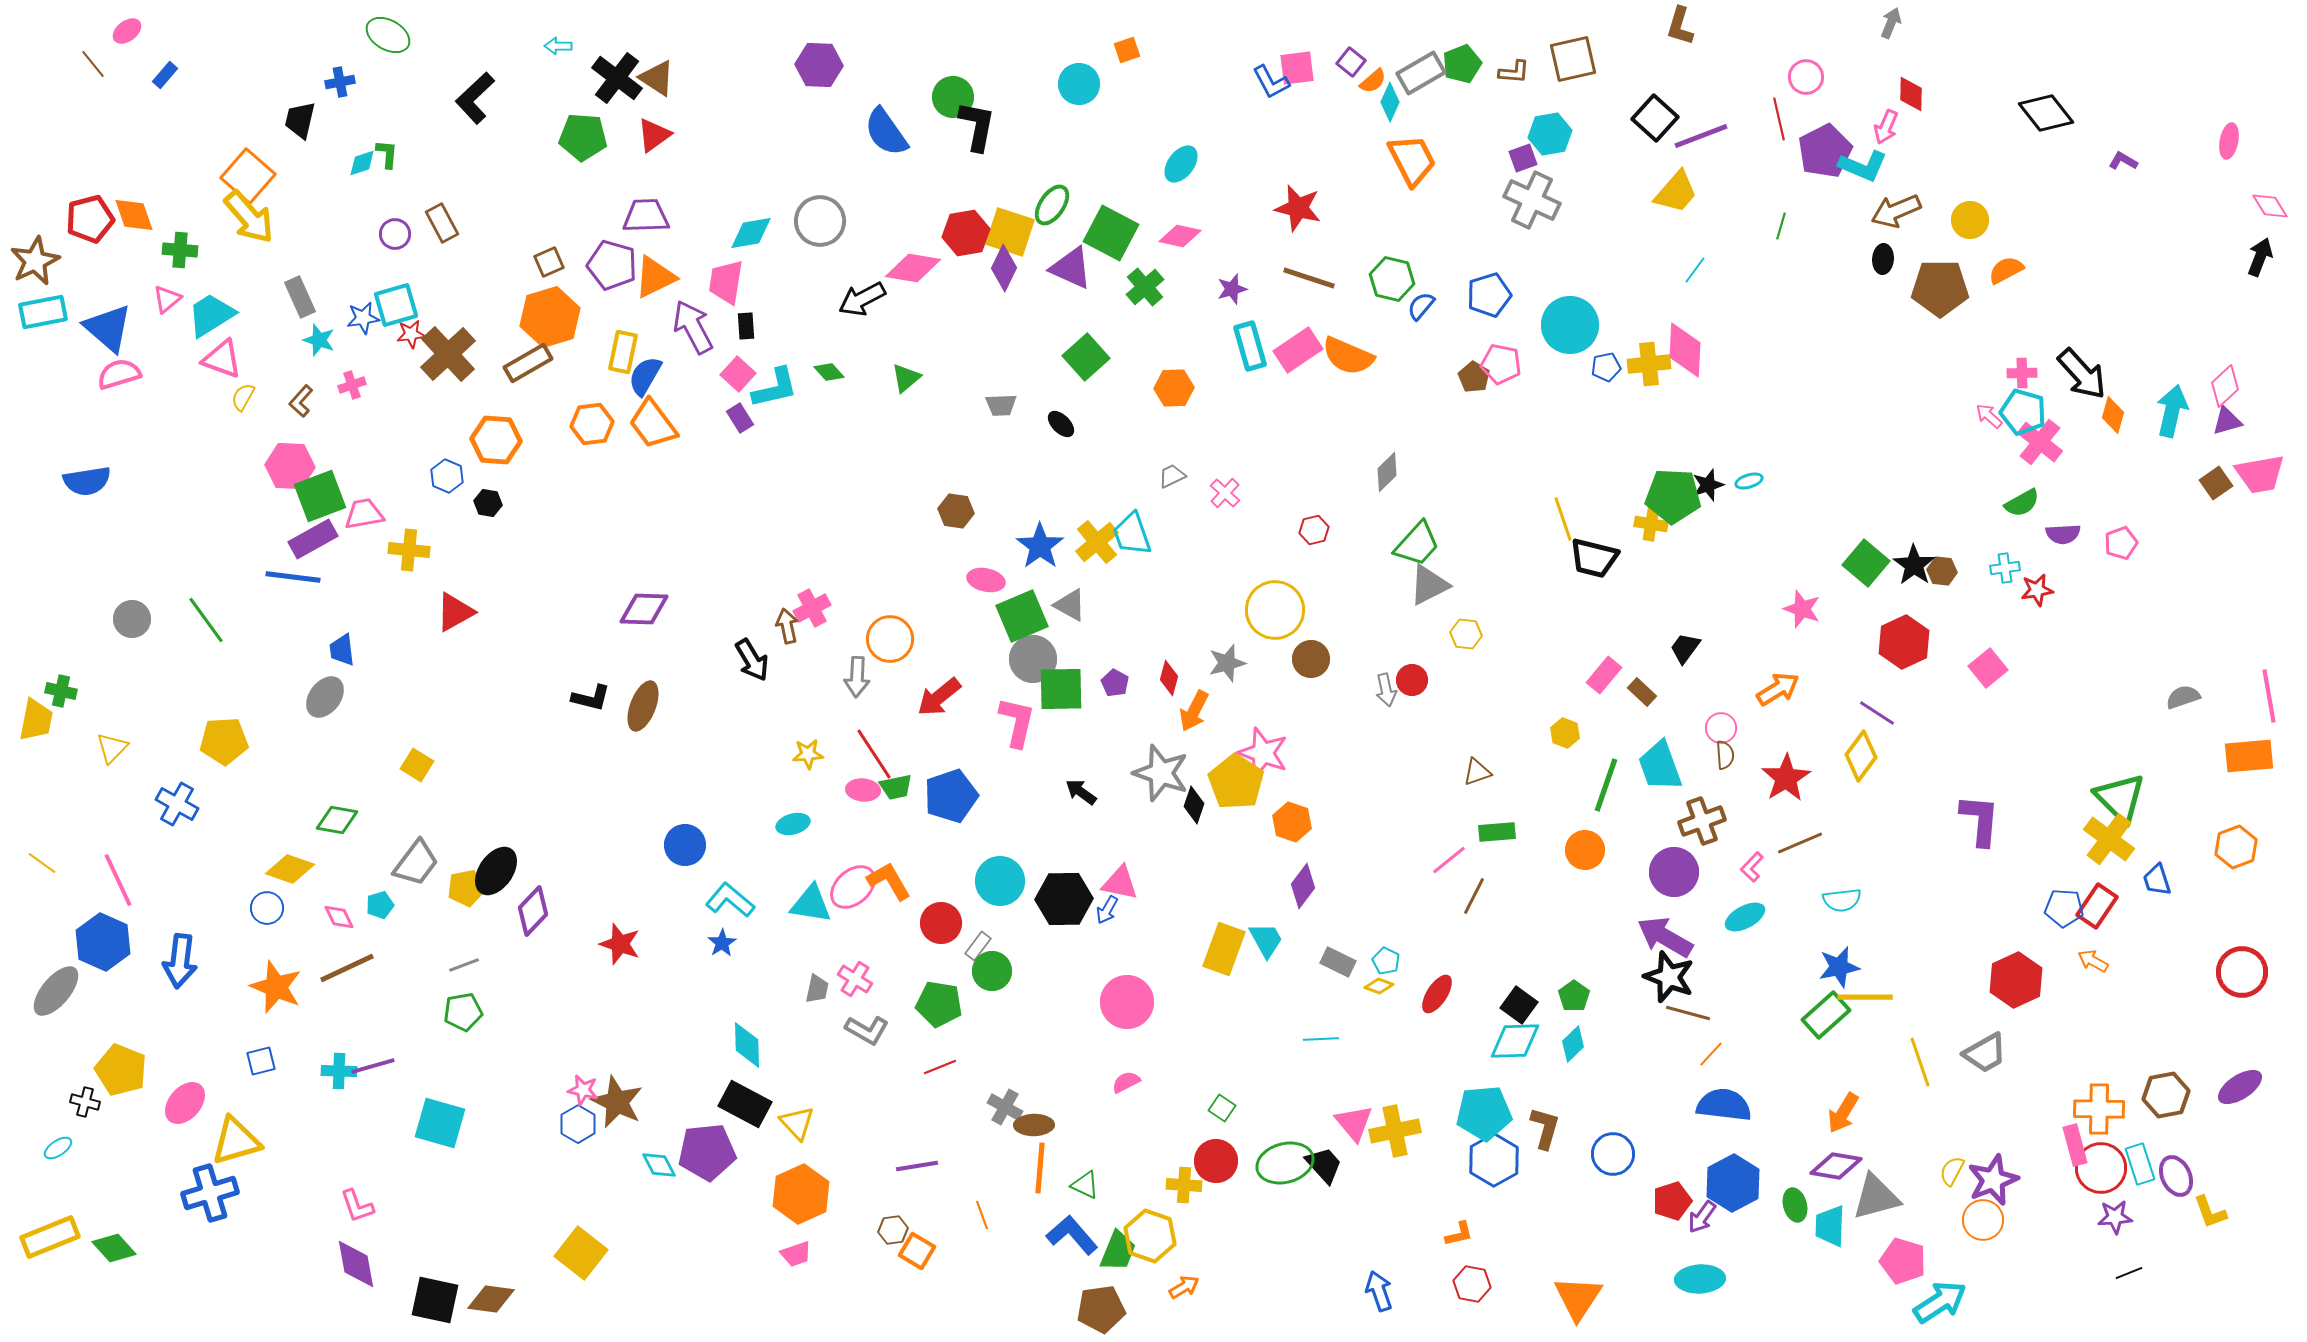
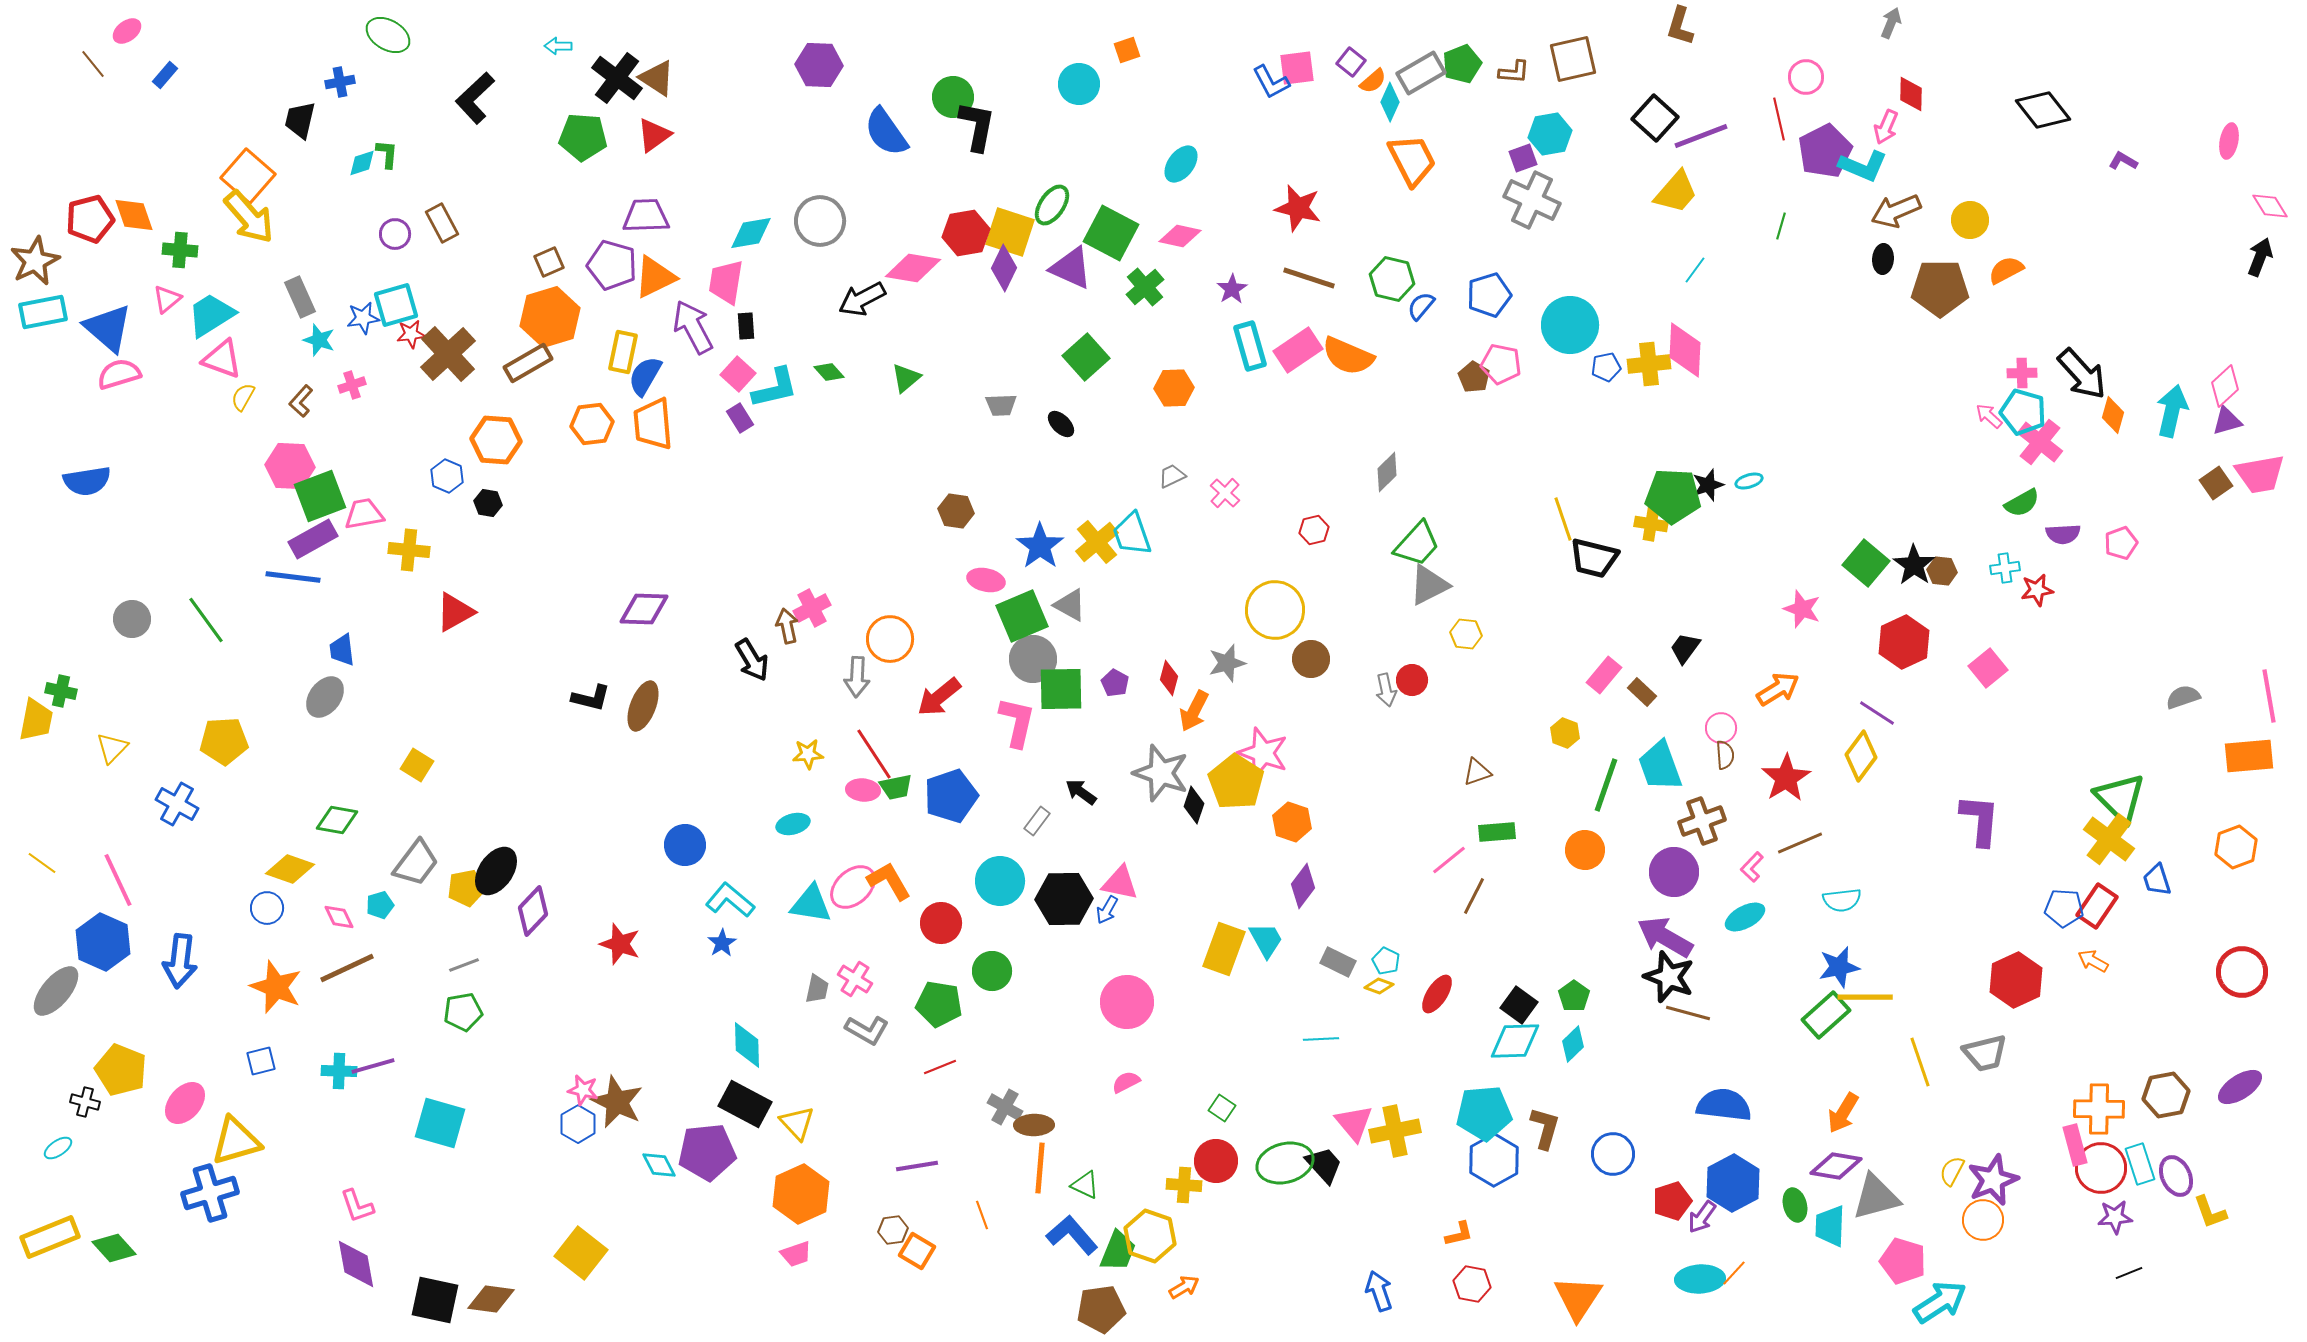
black diamond at (2046, 113): moved 3 px left, 3 px up
purple star at (1232, 289): rotated 16 degrees counterclockwise
orange trapezoid at (653, 424): rotated 32 degrees clockwise
gray rectangle at (978, 946): moved 59 px right, 125 px up
gray trapezoid at (1985, 1053): rotated 15 degrees clockwise
orange line at (1711, 1054): moved 23 px right, 219 px down
